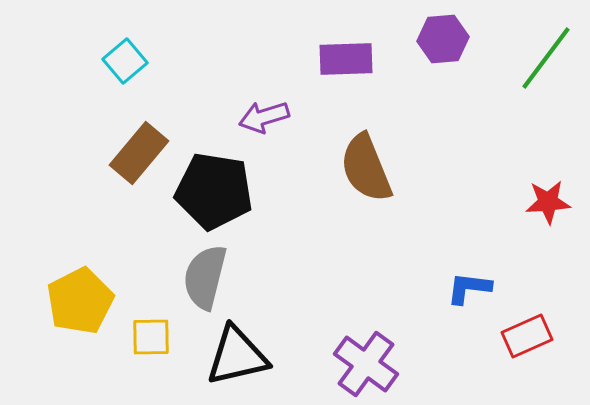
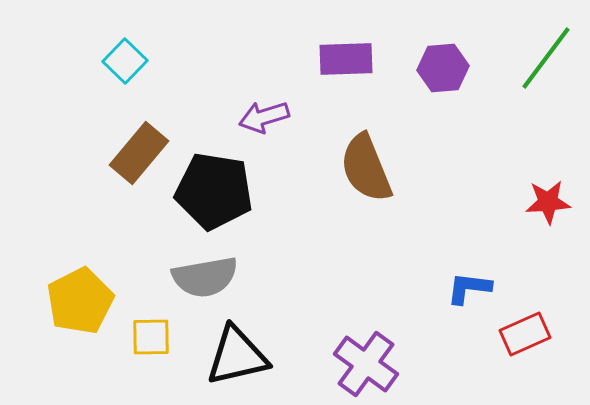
purple hexagon: moved 29 px down
cyan square: rotated 6 degrees counterclockwise
gray semicircle: rotated 114 degrees counterclockwise
red rectangle: moved 2 px left, 2 px up
